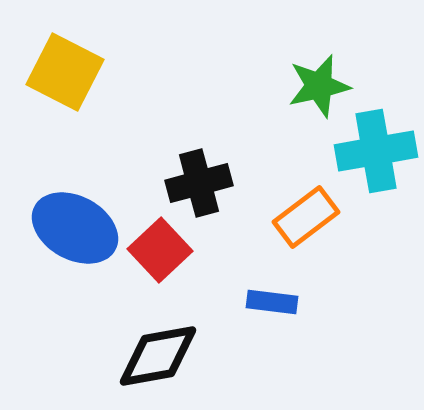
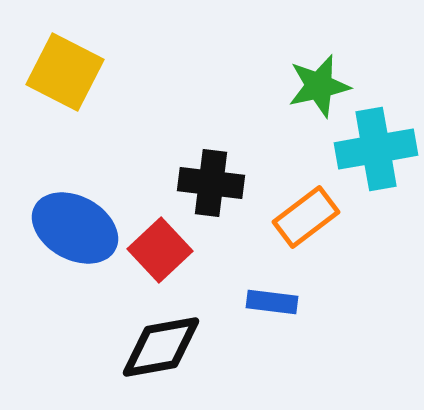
cyan cross: moved 2 px up
black cross: moved 12 px right; rotated 22 degrees clockwise
black diamond: moved 3 px right, 9 px up
